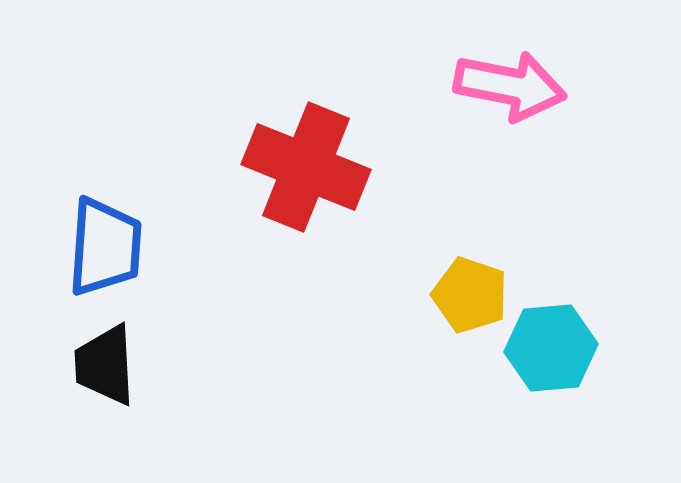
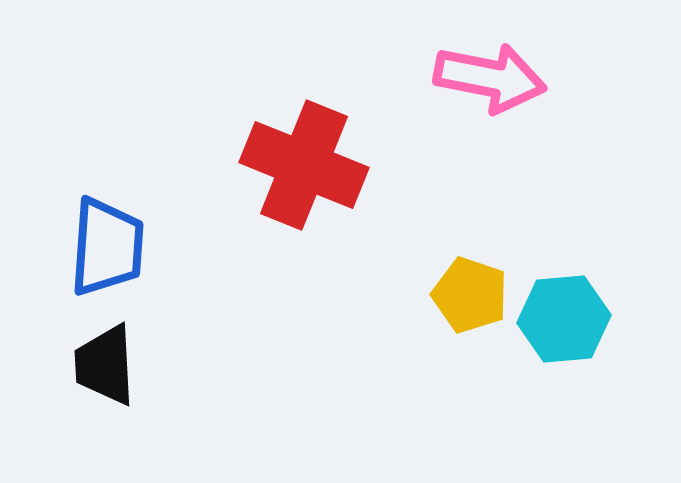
pink arrow: moved 20 px left, 8 px up
red cross: moved 2 px left, 2 px up
blue trapezoid: moved 2 px right
cyan hexagon: moved 13 px right, 29 px up
